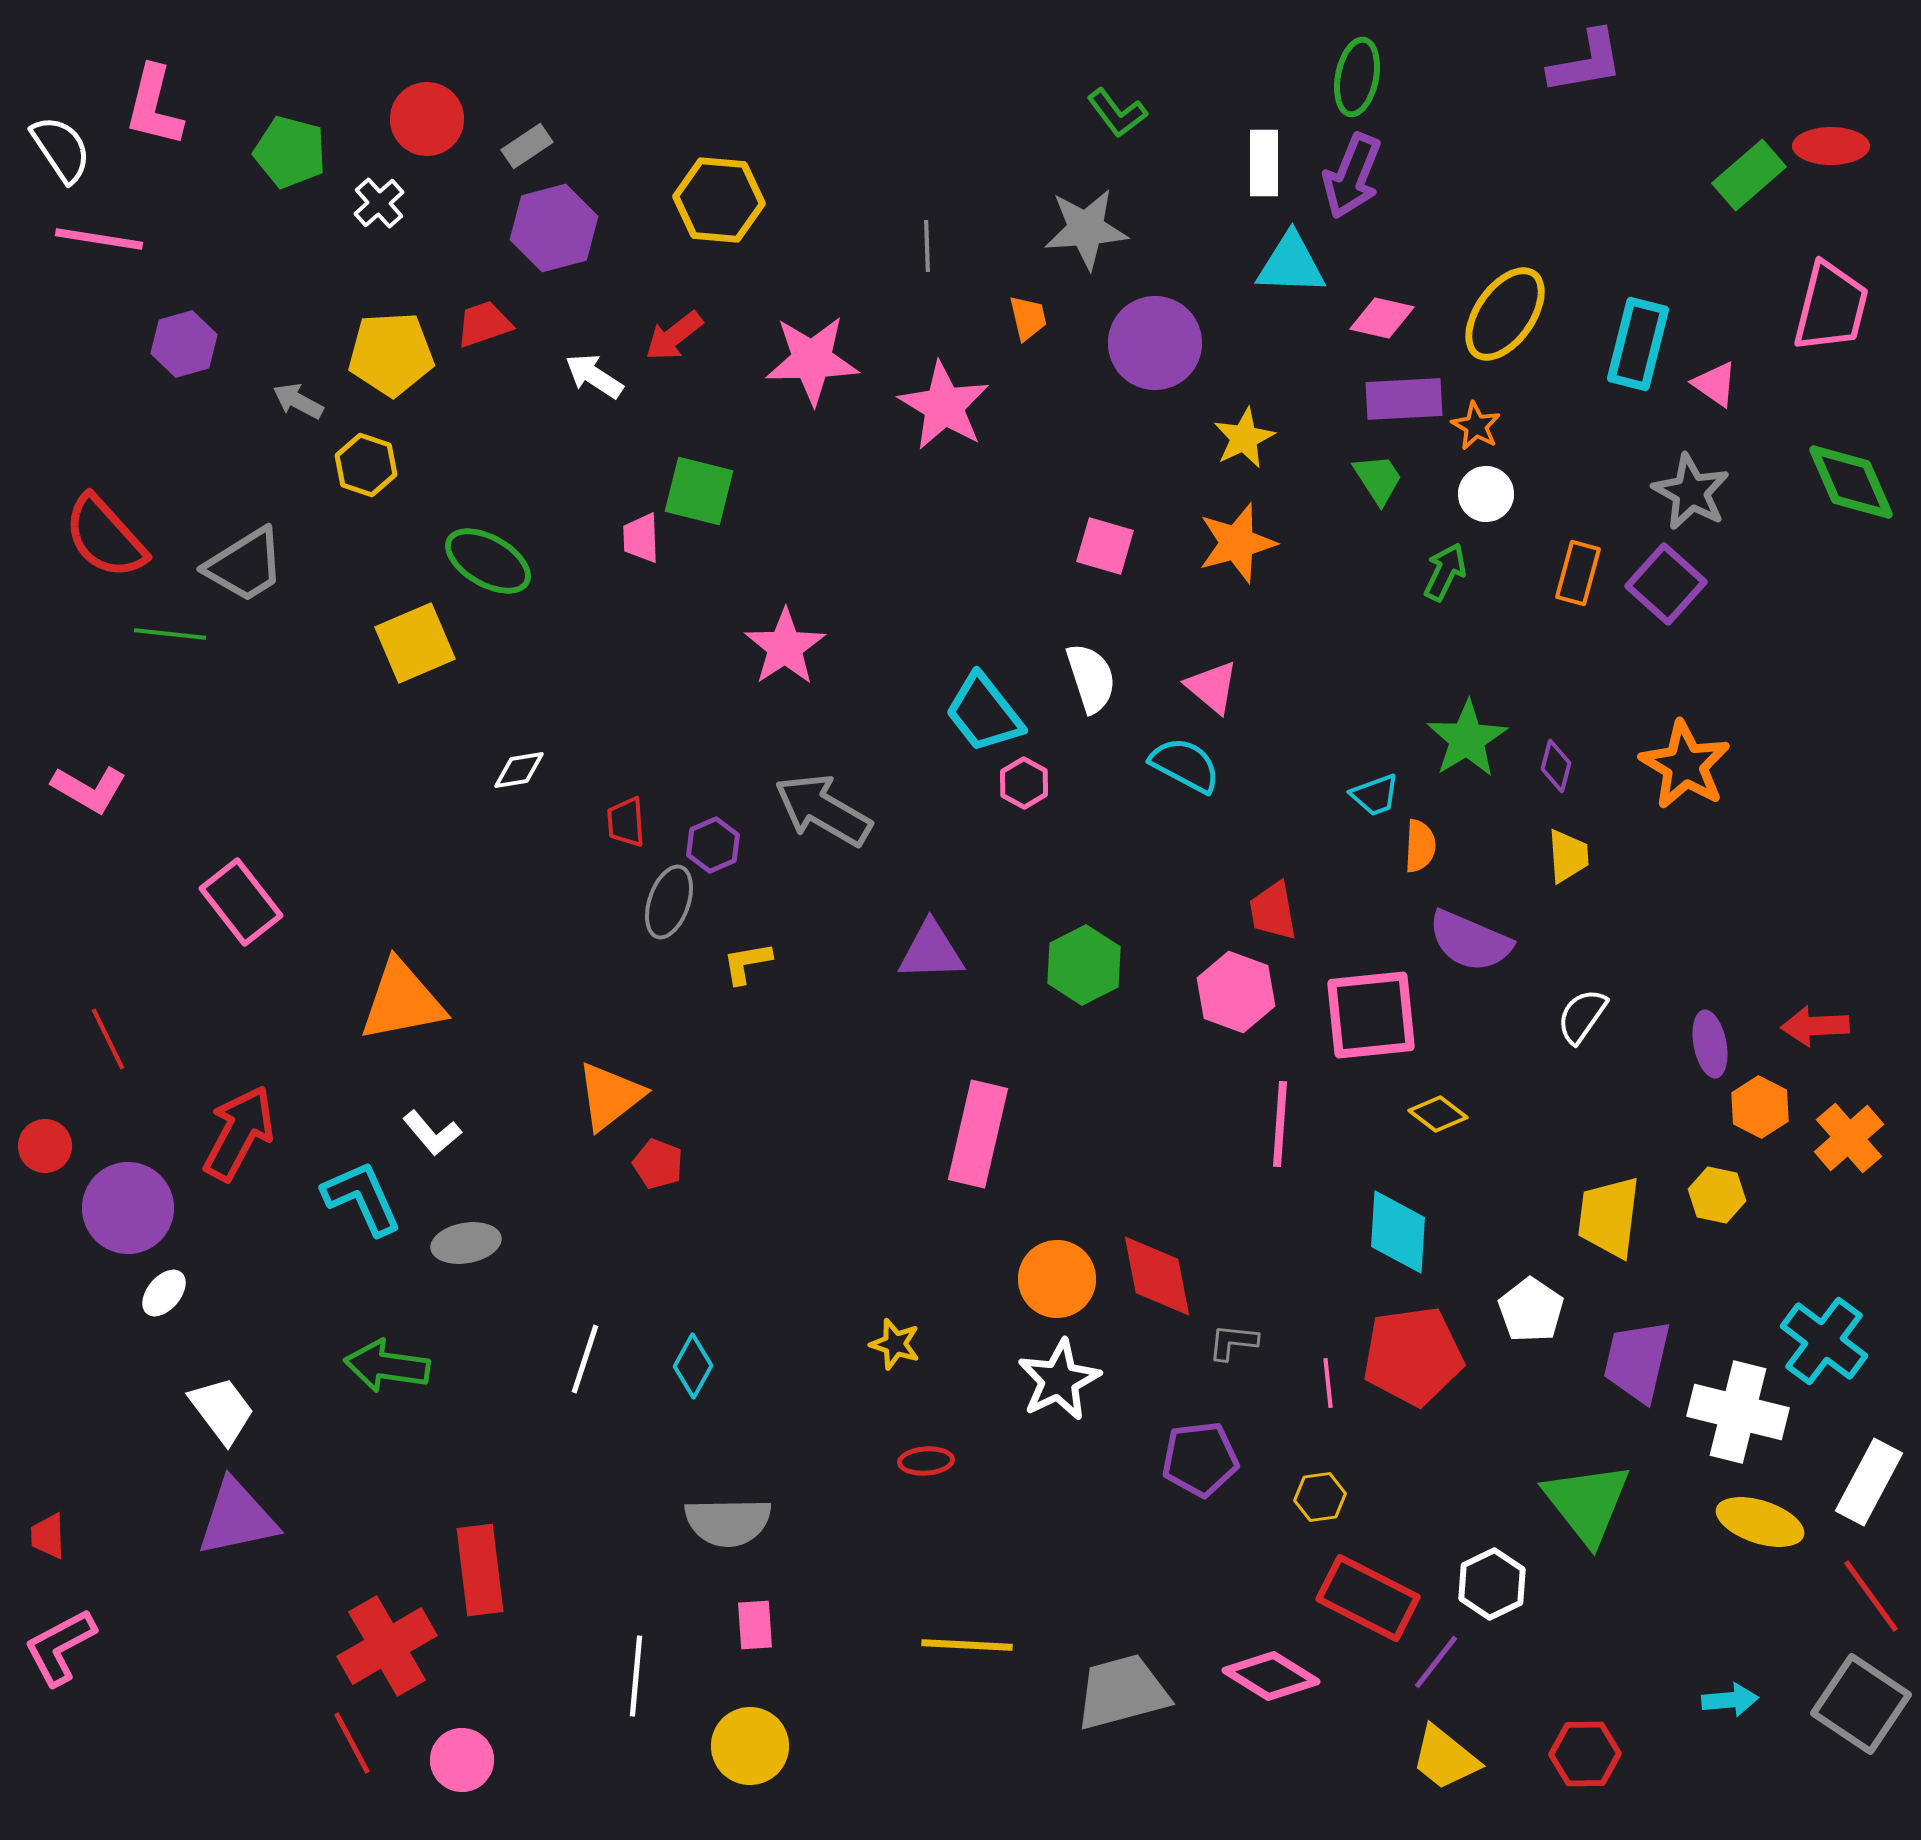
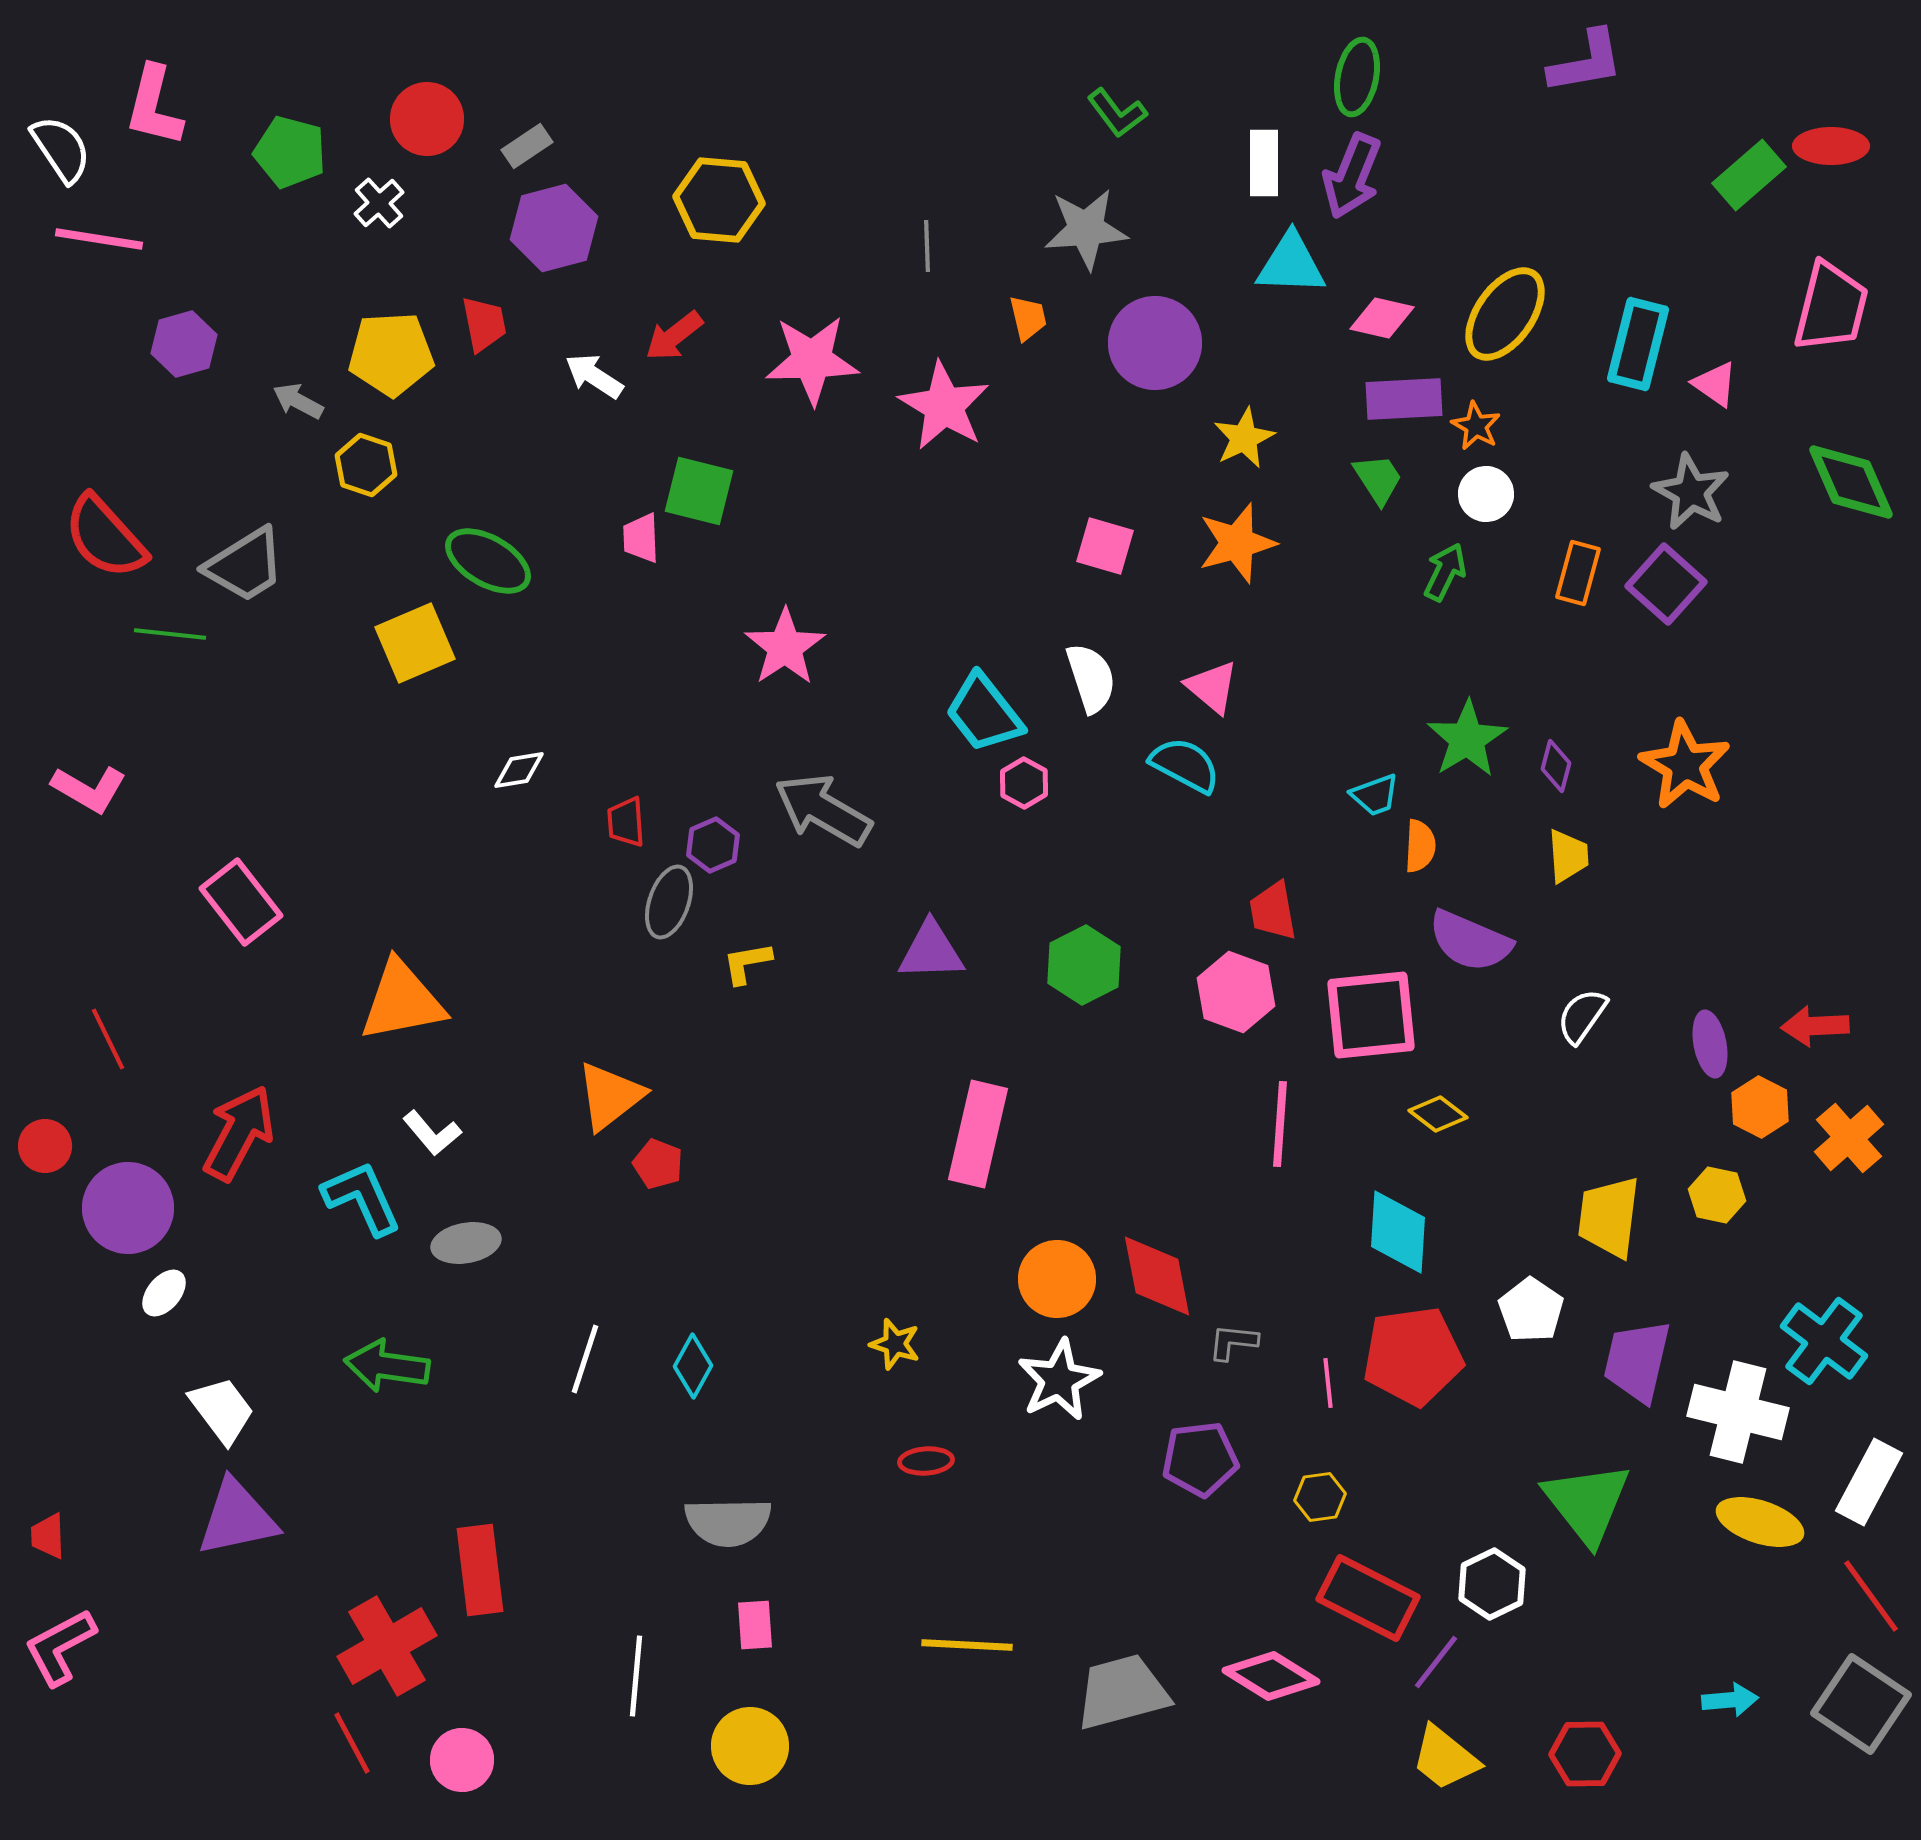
red trapezoid at (484, 324): rotated 98 degrees clockwise
